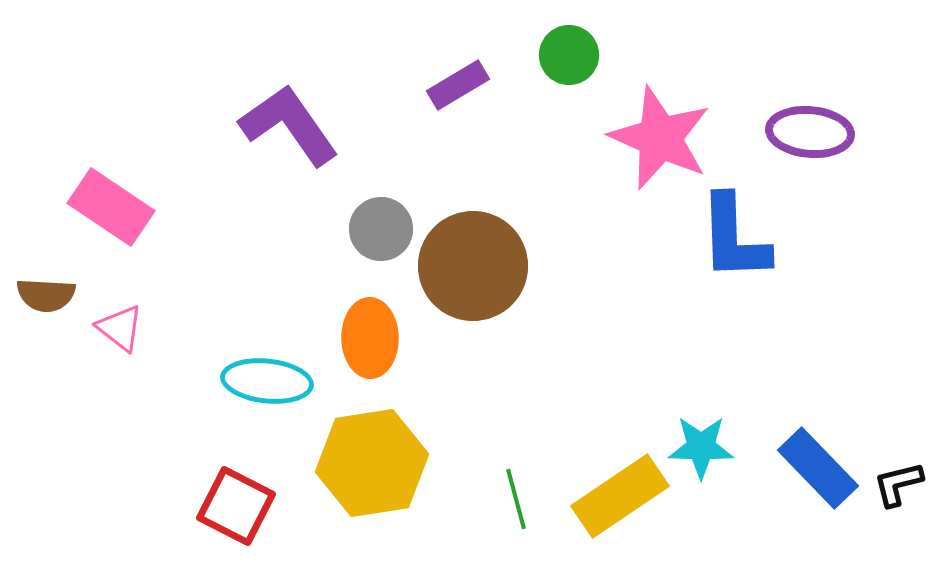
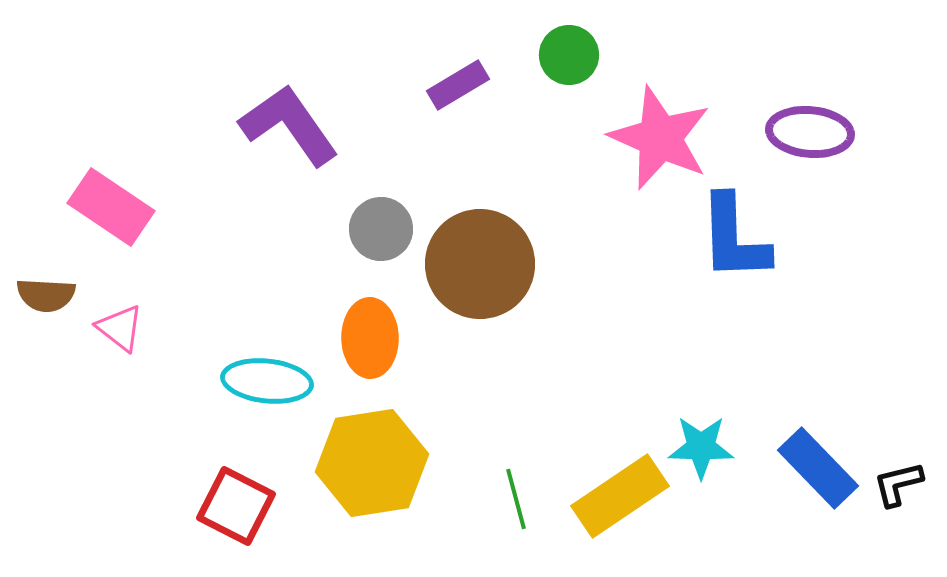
brown circle: moved 7 px right, 2 px up
